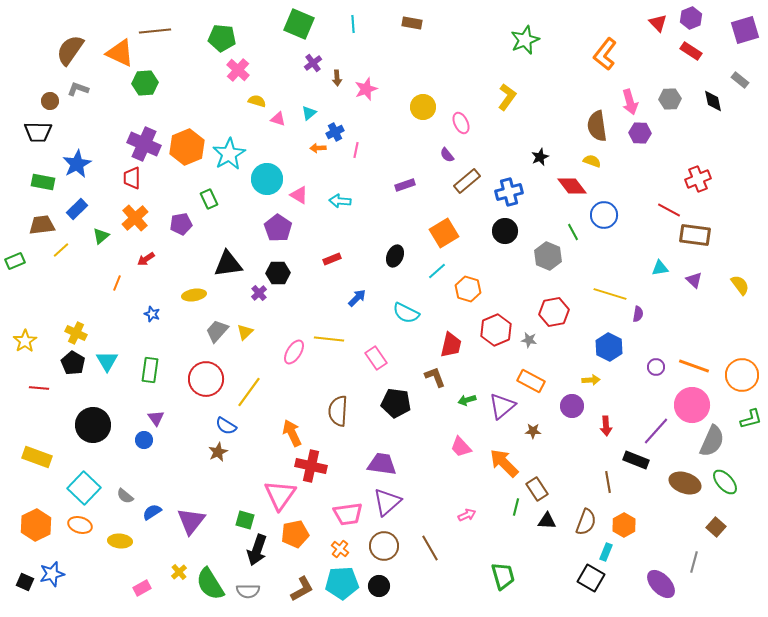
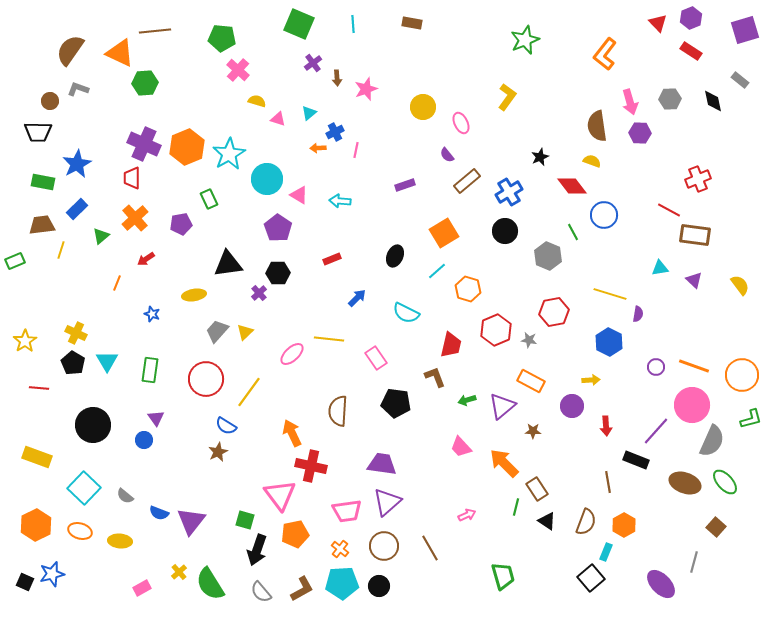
blue cross at (509, 192): rotated 16 degrees counterclockwise
yellow line at (61, 250): rotated 30 degrees counterclockwise
blue hexagon at (609, 347): moved 5 px up
pink ellipse at (294, 352): moved 2 px left, 2 px down; rotated 15 degrees clockwise
pink triangle at (280, 495): rotated 12 degrees counterclockwise
blue semicircle at (152, 512): moved 7 px right, 1 px down; rotated 126 degrees counterclockwise
pink trapezoid at (348, 514): moved 1 px left, 3 px up
black triangle at (547, 521): rotated 30 degrees clockwise
orange ellipse at (80, 525): moved 6 px down
black square at (591, 578): rotated 20 degrees clockwise
gray semicircle at (248, 591): moved 13 px right, 1 px down; rotated 50 degrees clockwise
